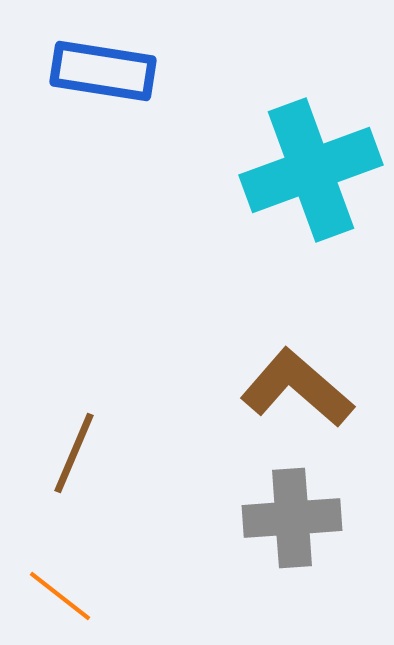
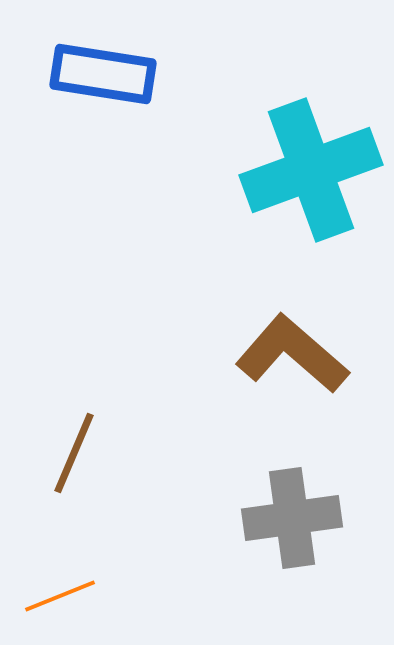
blue rectangle: moved 3 px down
brown L-shape: moved 5 px left, 34 px up
gray cross: rotated 4 degrees counterclockwise
orange line: rotated 60 degrees counterclockwise
